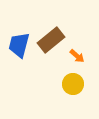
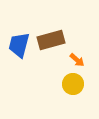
brown rectangle: rotated 24 degrees clockwise
orange arrow: moved 4 px down
